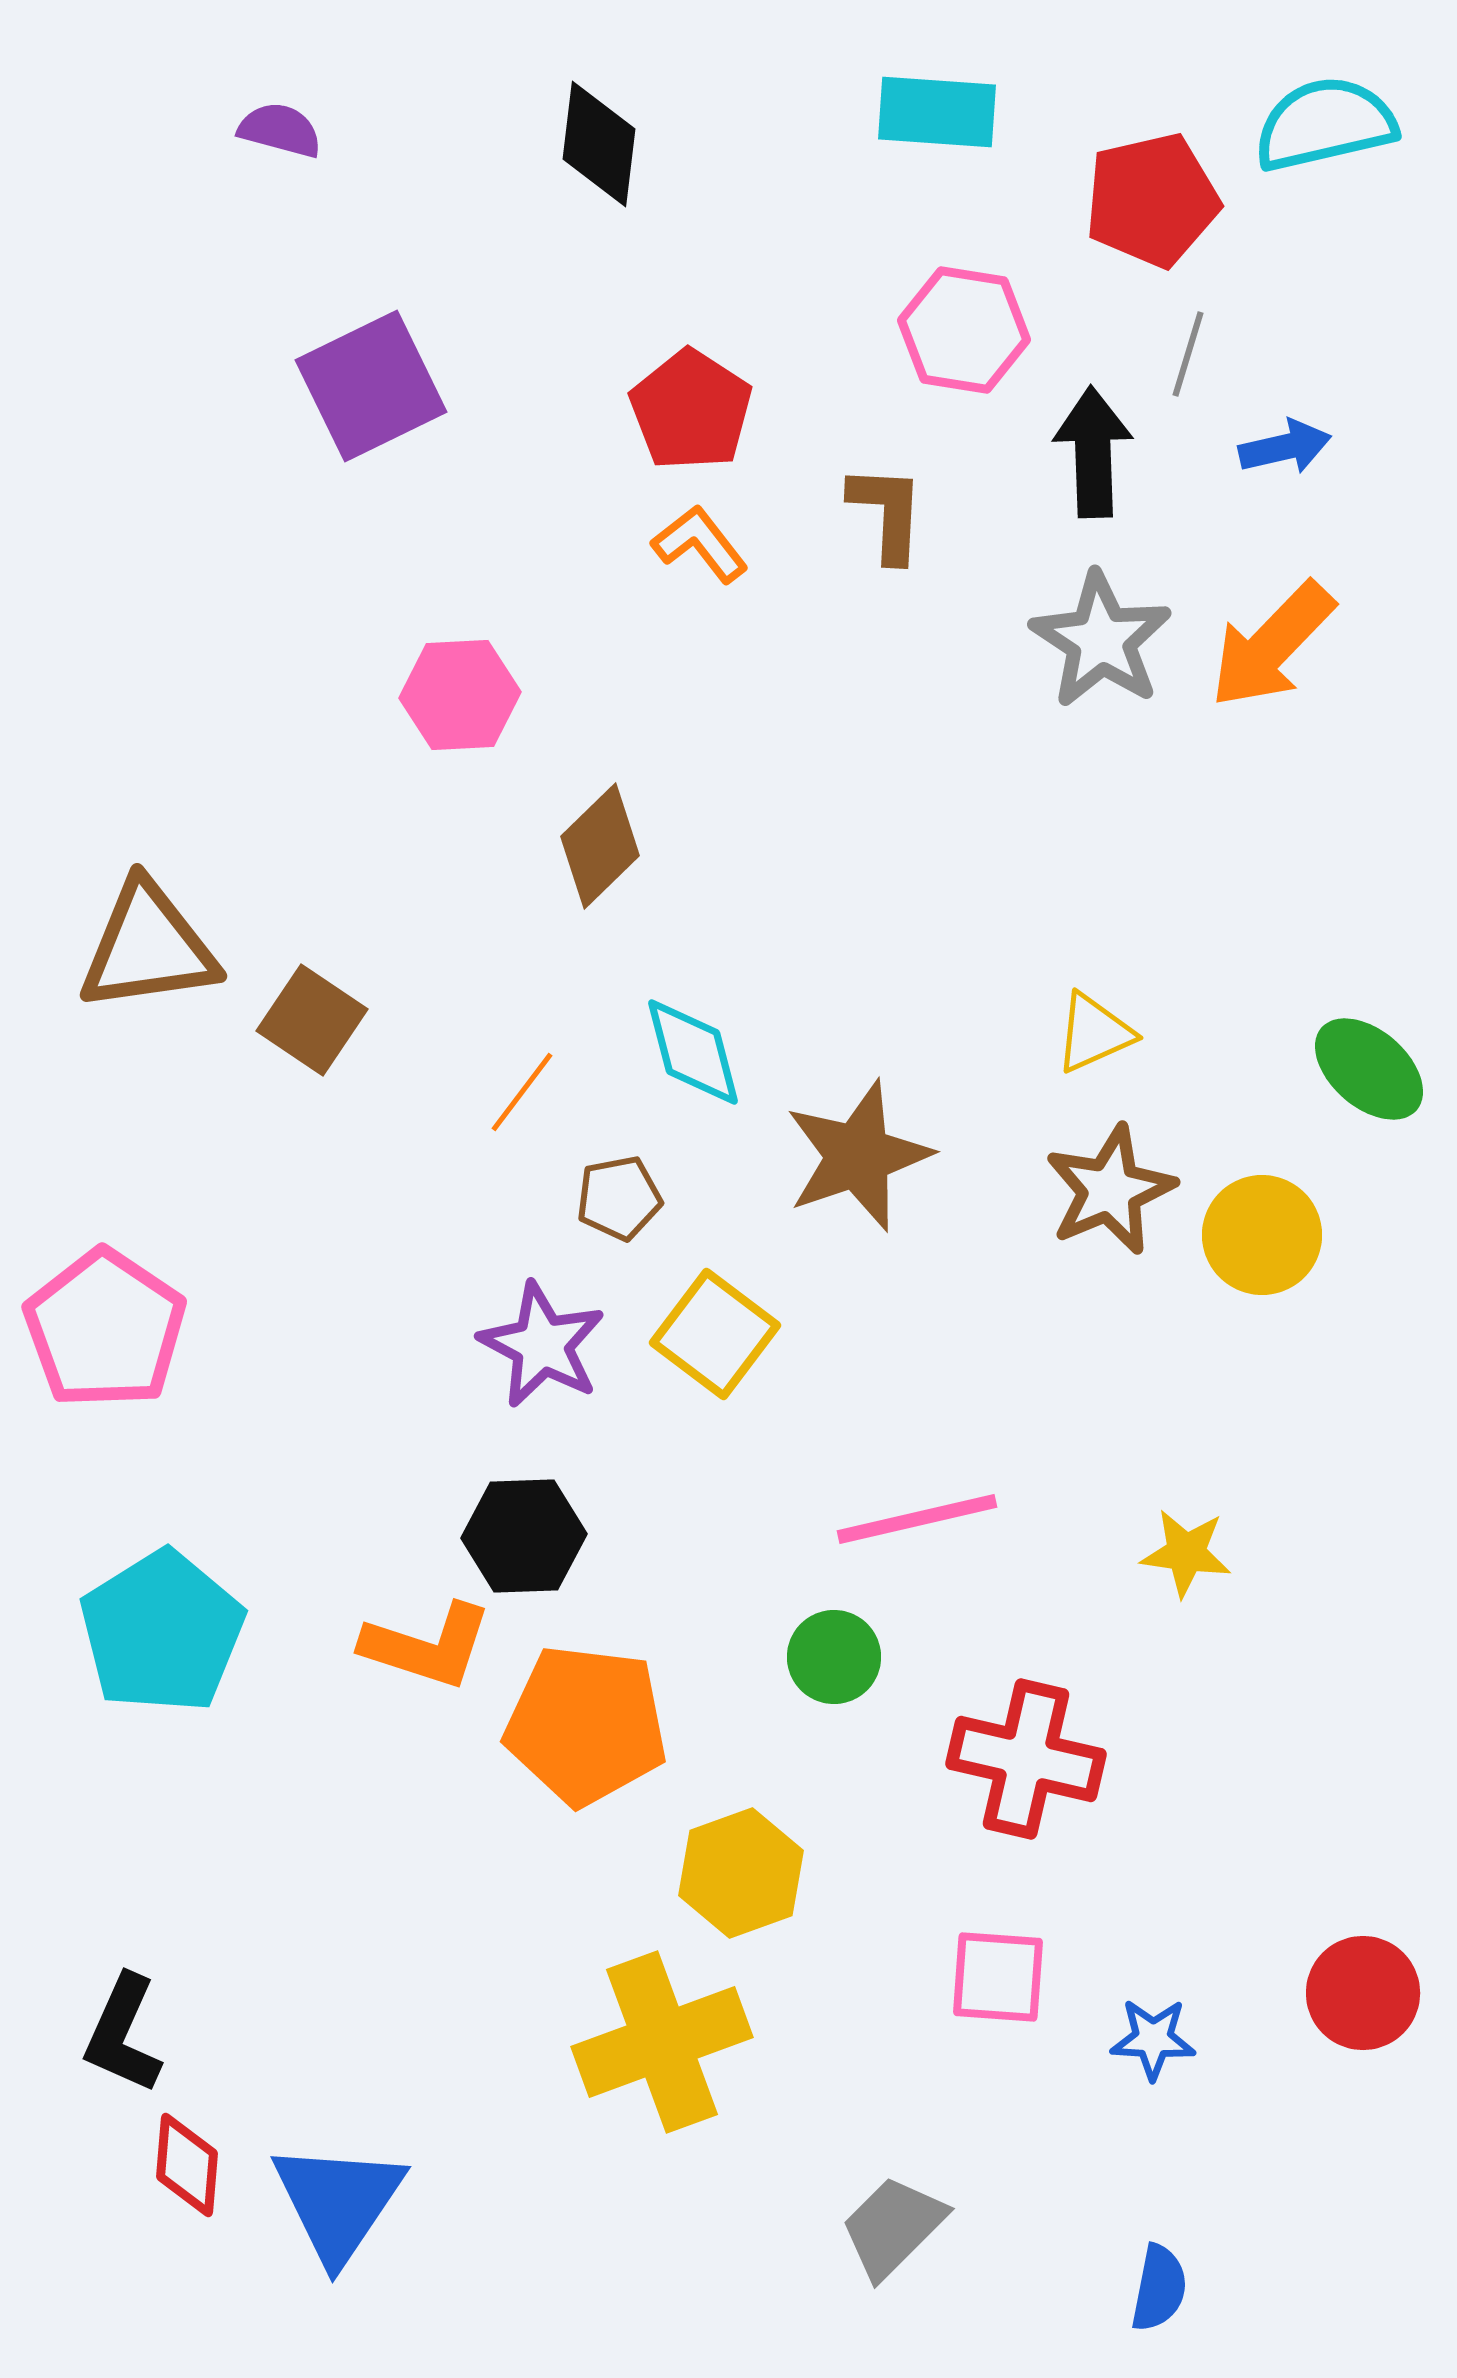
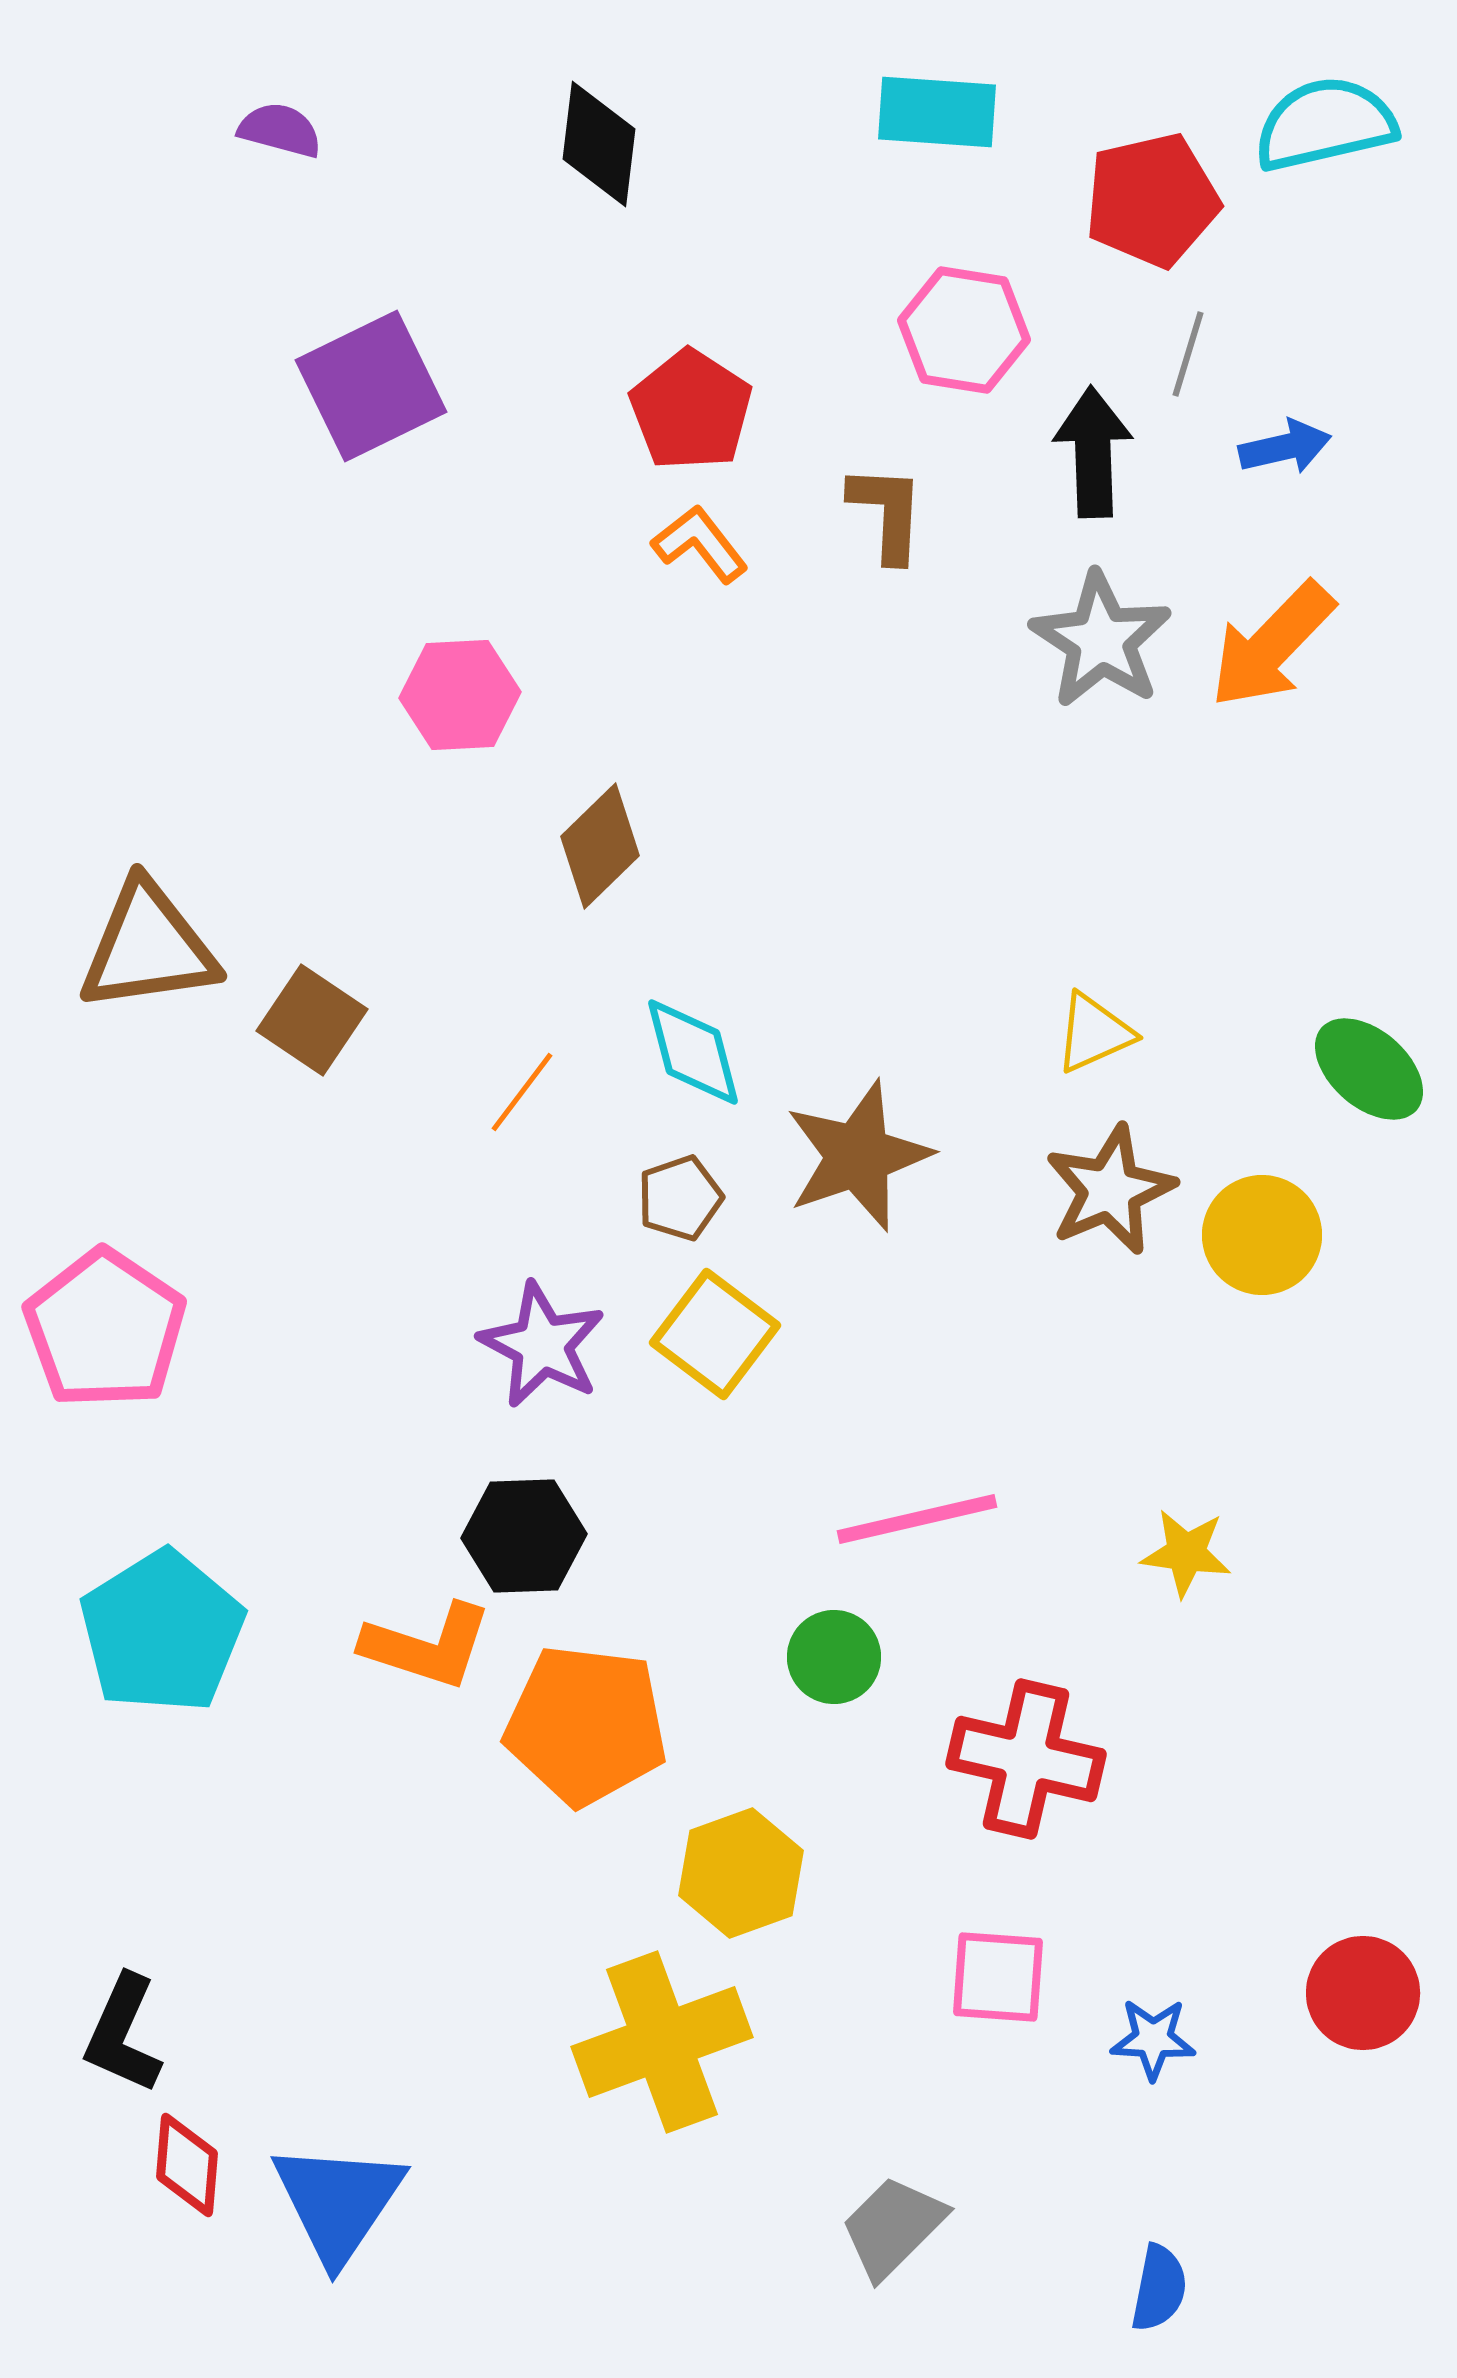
brown pentagon at (619, 1198): moved 61 px right; rotated 8 degrees counterclockwise
